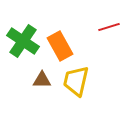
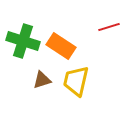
green cross: rotated 16 degrees counterclockwise
orange rectangle: moved 1 px right; rotated 28 degrees counterclockwise
brown triangle: rotated 18 degrees counterclockwise
